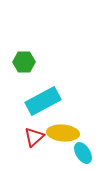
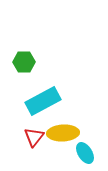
yellow ellipse: rotated 8 degrees counterclockwise
red triangle: rotated 10 degrees counterclockwise
cyan ellipse: moved 2 px right
